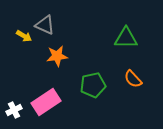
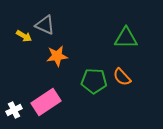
orange semicircle: moved 11 px left, 2 px up
green pentagon: moved 1 px right, 4 px up; rotated 15 degrees clockwise
